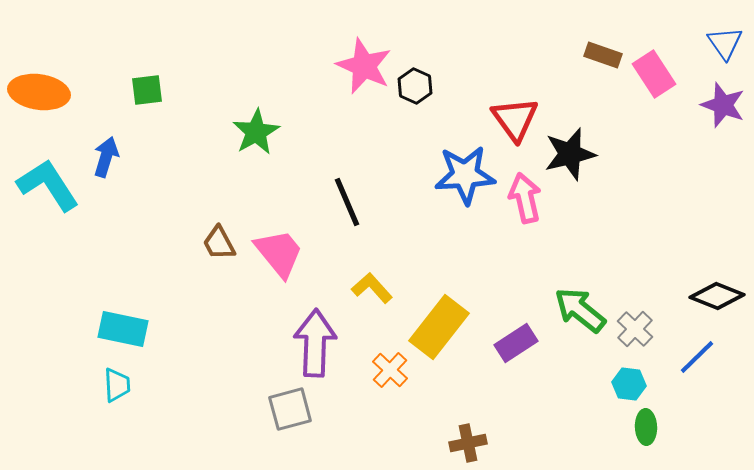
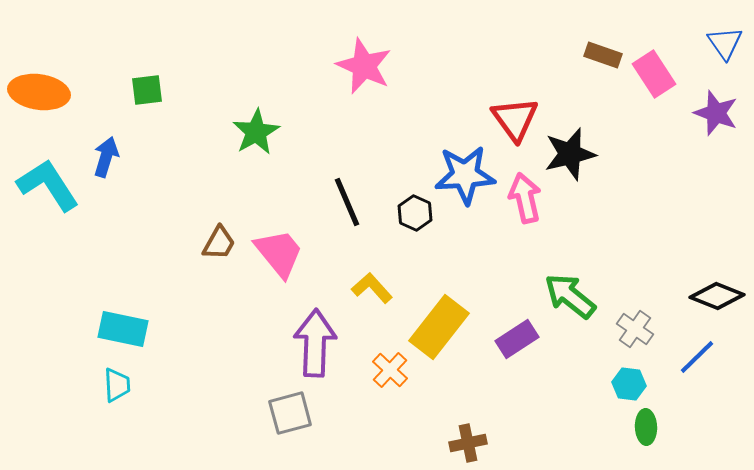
black hexagon: moved 127 px down
purple star: moved 7 px left, 8 px down
brown trapezoid: rotated 123 degrees counterclockwise
green arrow: moved 10 px left, 14 px up
gray cross: rotated 9 degrees counterclockwise
purple rectangle: moved 1 px right, 4 px up
gray square: moved 4 px down
